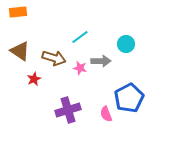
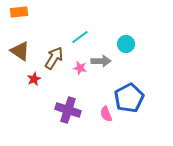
orange rectangle: moved 1 px right
brown arrow: rotated 75 degrees counterclockwise
purple cross: rotated 35 degrees clockwise
